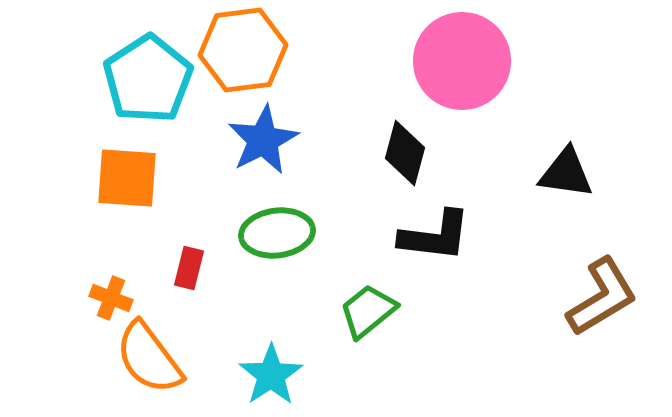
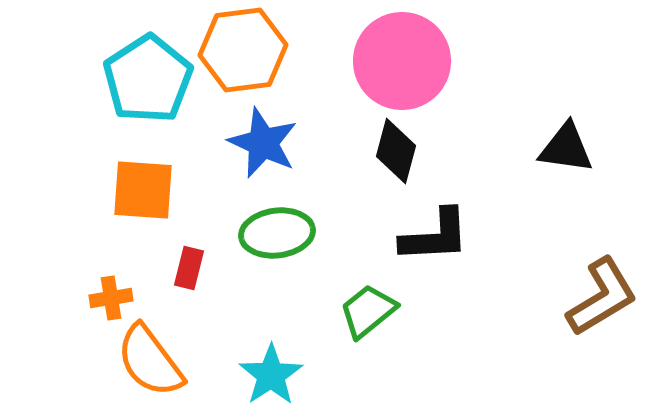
pink circle: moved 60 px left
blue star: moved 3 px down; rotated 20 degrees counterclockwise
black diamond: moved 9 px left, 2 px up
black triangle: moved 25 px up
orange square: moved 16 px right, 12 px down
black L-shape: rotated 10 degrees counterclockwise
orange cross: rotated 30 degrees counterclockwise
orange semicircle: moved 1 px right, 3 px down
